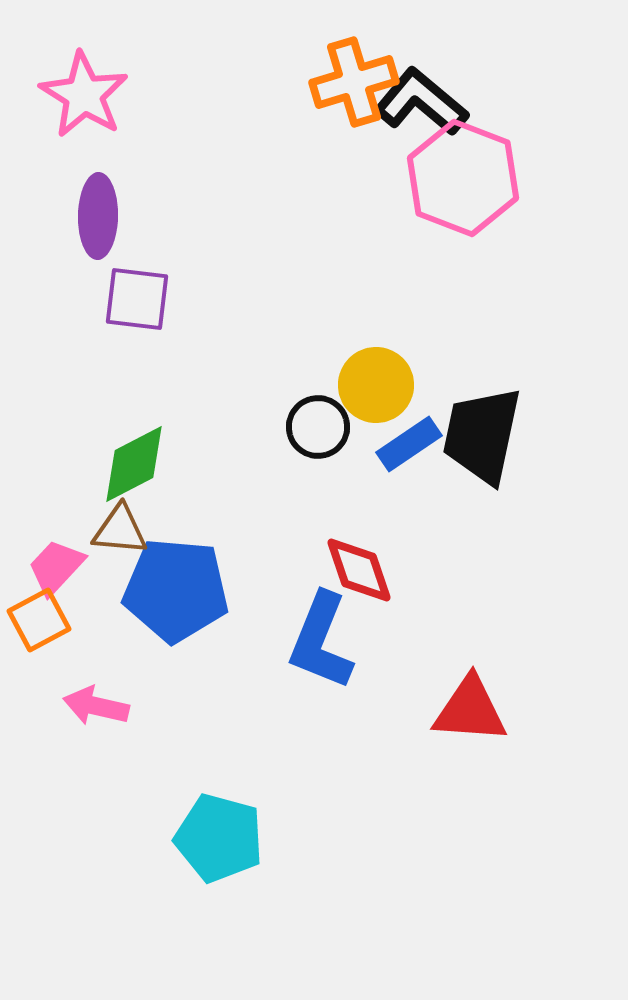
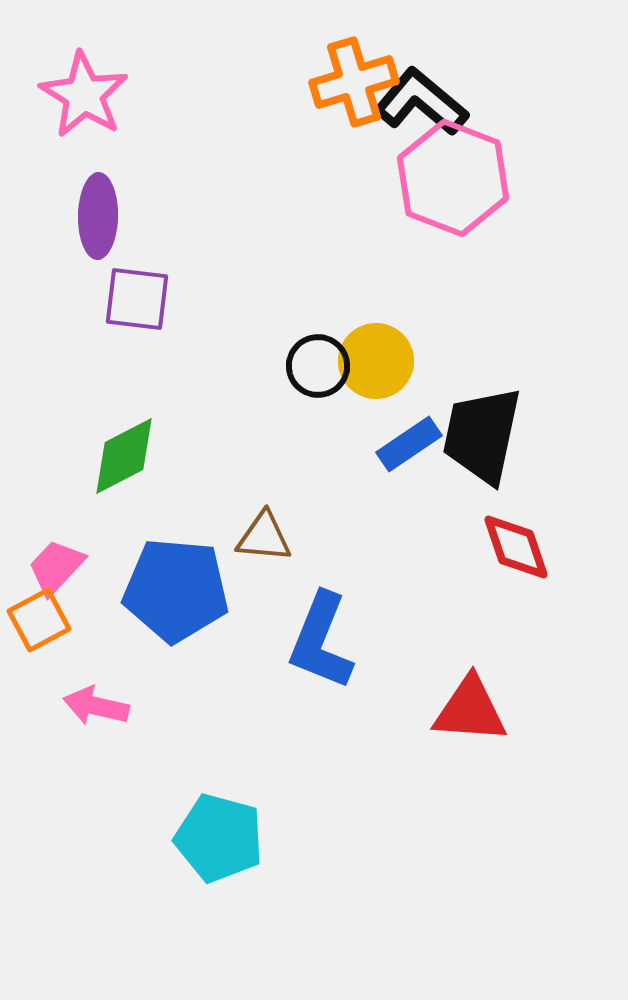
pink hexagon: moved 10 px left
yellow circle: moved 24 px up
black circle: moved 61 px up
green diamond: moved 10 px left, 8 px up
brown triangle: moved 144 px right, 7 px down
red diamond: moved 157 px right, 23 px up
